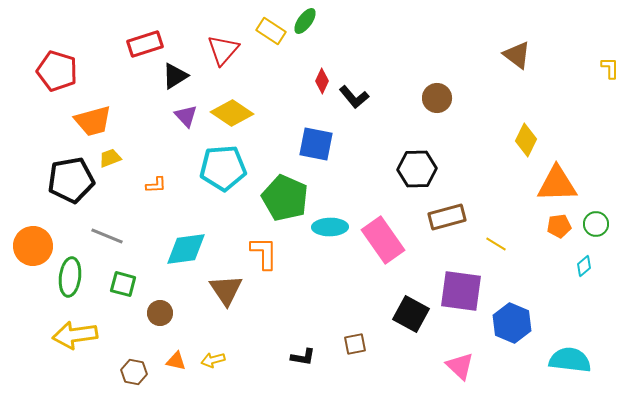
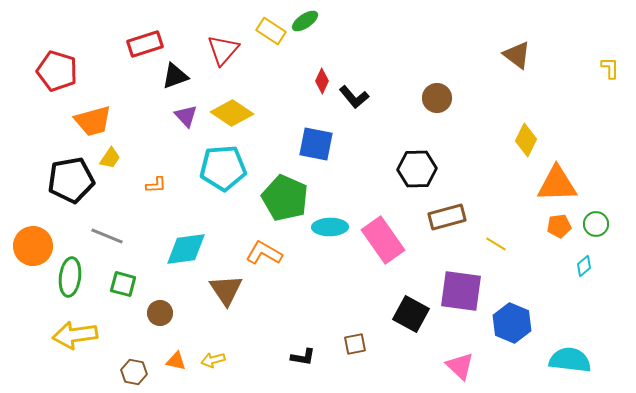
green ellipse at (305, 21): rotated 20 degrees clockwise
black triangle at (175, 76): rotated 12 degrees clockwise
yellow trapezoid at (110, 158): rotated 145 degrees clockwise
orange L-shape at (264, 253): rotated 60 degrees counterclockwise
